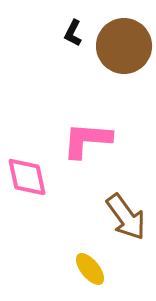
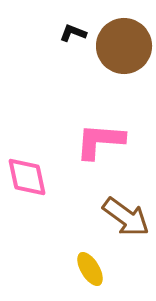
black L-shape: rotated 84 degrees clockwise
pink L-shape: moved 13 px right, 1 px down
brown arrow: rotated 18 degrees counterclockwise
yellow ellipse: rotated 8 degrees clockwise
